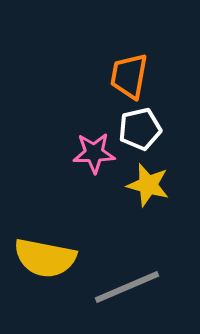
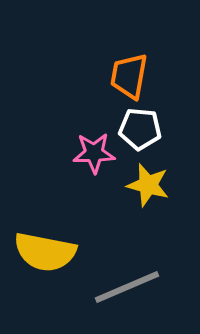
white pentagon: rotated 18 degrees clockwise
yellow semicircle: moved 6 px up
